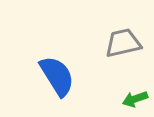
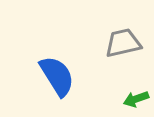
green arrow: moved 1 px right
